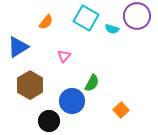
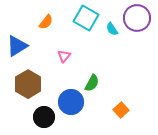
purple circle: moved 2 px down
cyan semicircle: rotated 40 degrees clockwise
blue triangle: moved 1 px left, 1 px up
brown hexagon: moved 2 px left, 1 px up
blue circle: moved 1 px left, 1 px down
black circle: moved 5 px left, 4 px up
